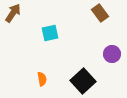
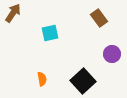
brown rectangle: moved 1 px left, 5 px down
